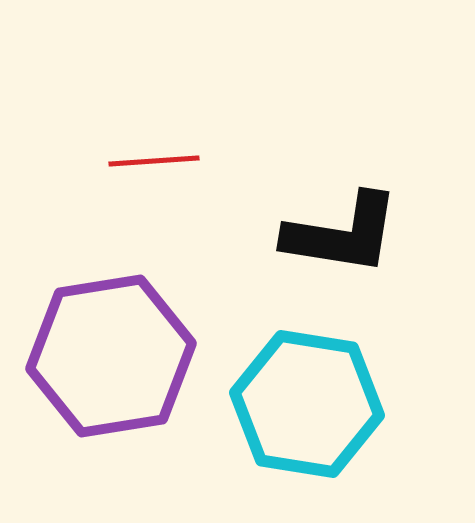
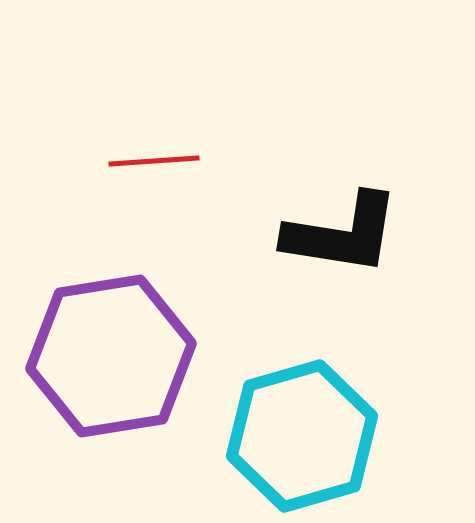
cyan hexagon: moved 5 px left, 32 px down; rotated 25 degrees counterclockwise
